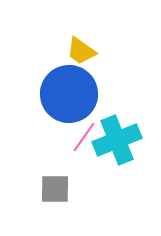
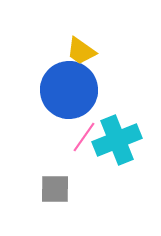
blue circle: moved 4 px up
